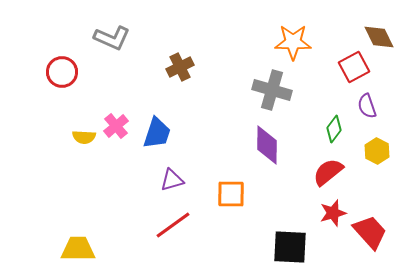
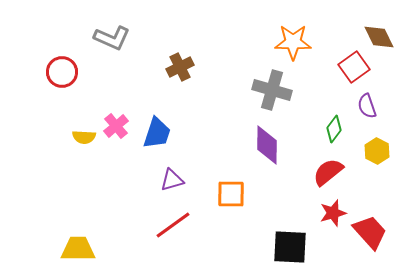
red square: rotated 8 degrees counterclockwise
